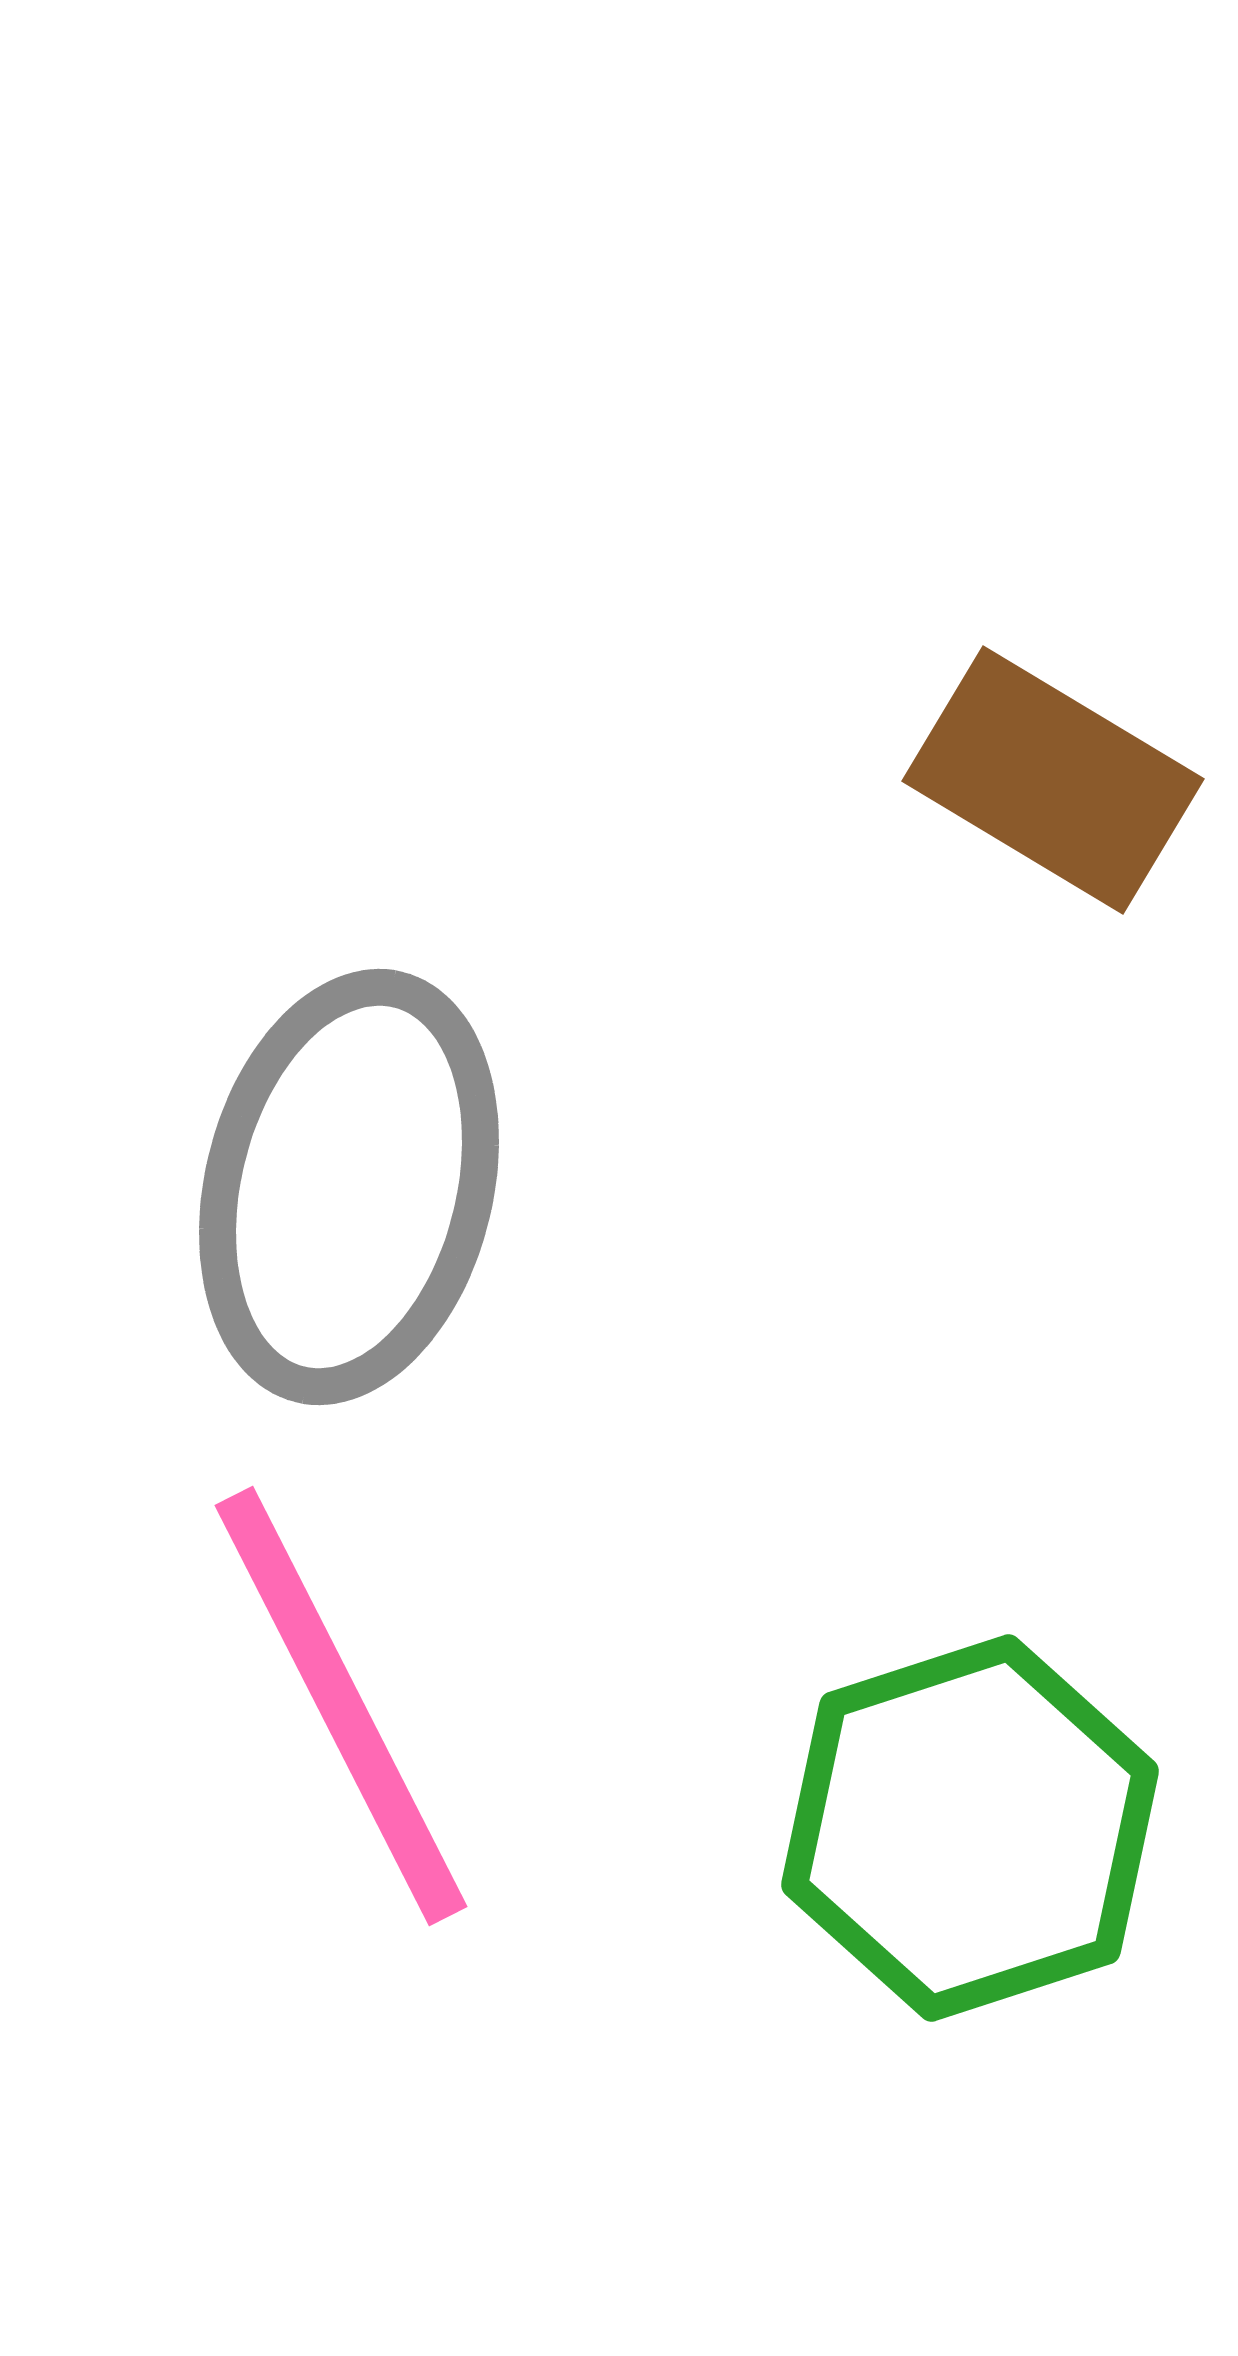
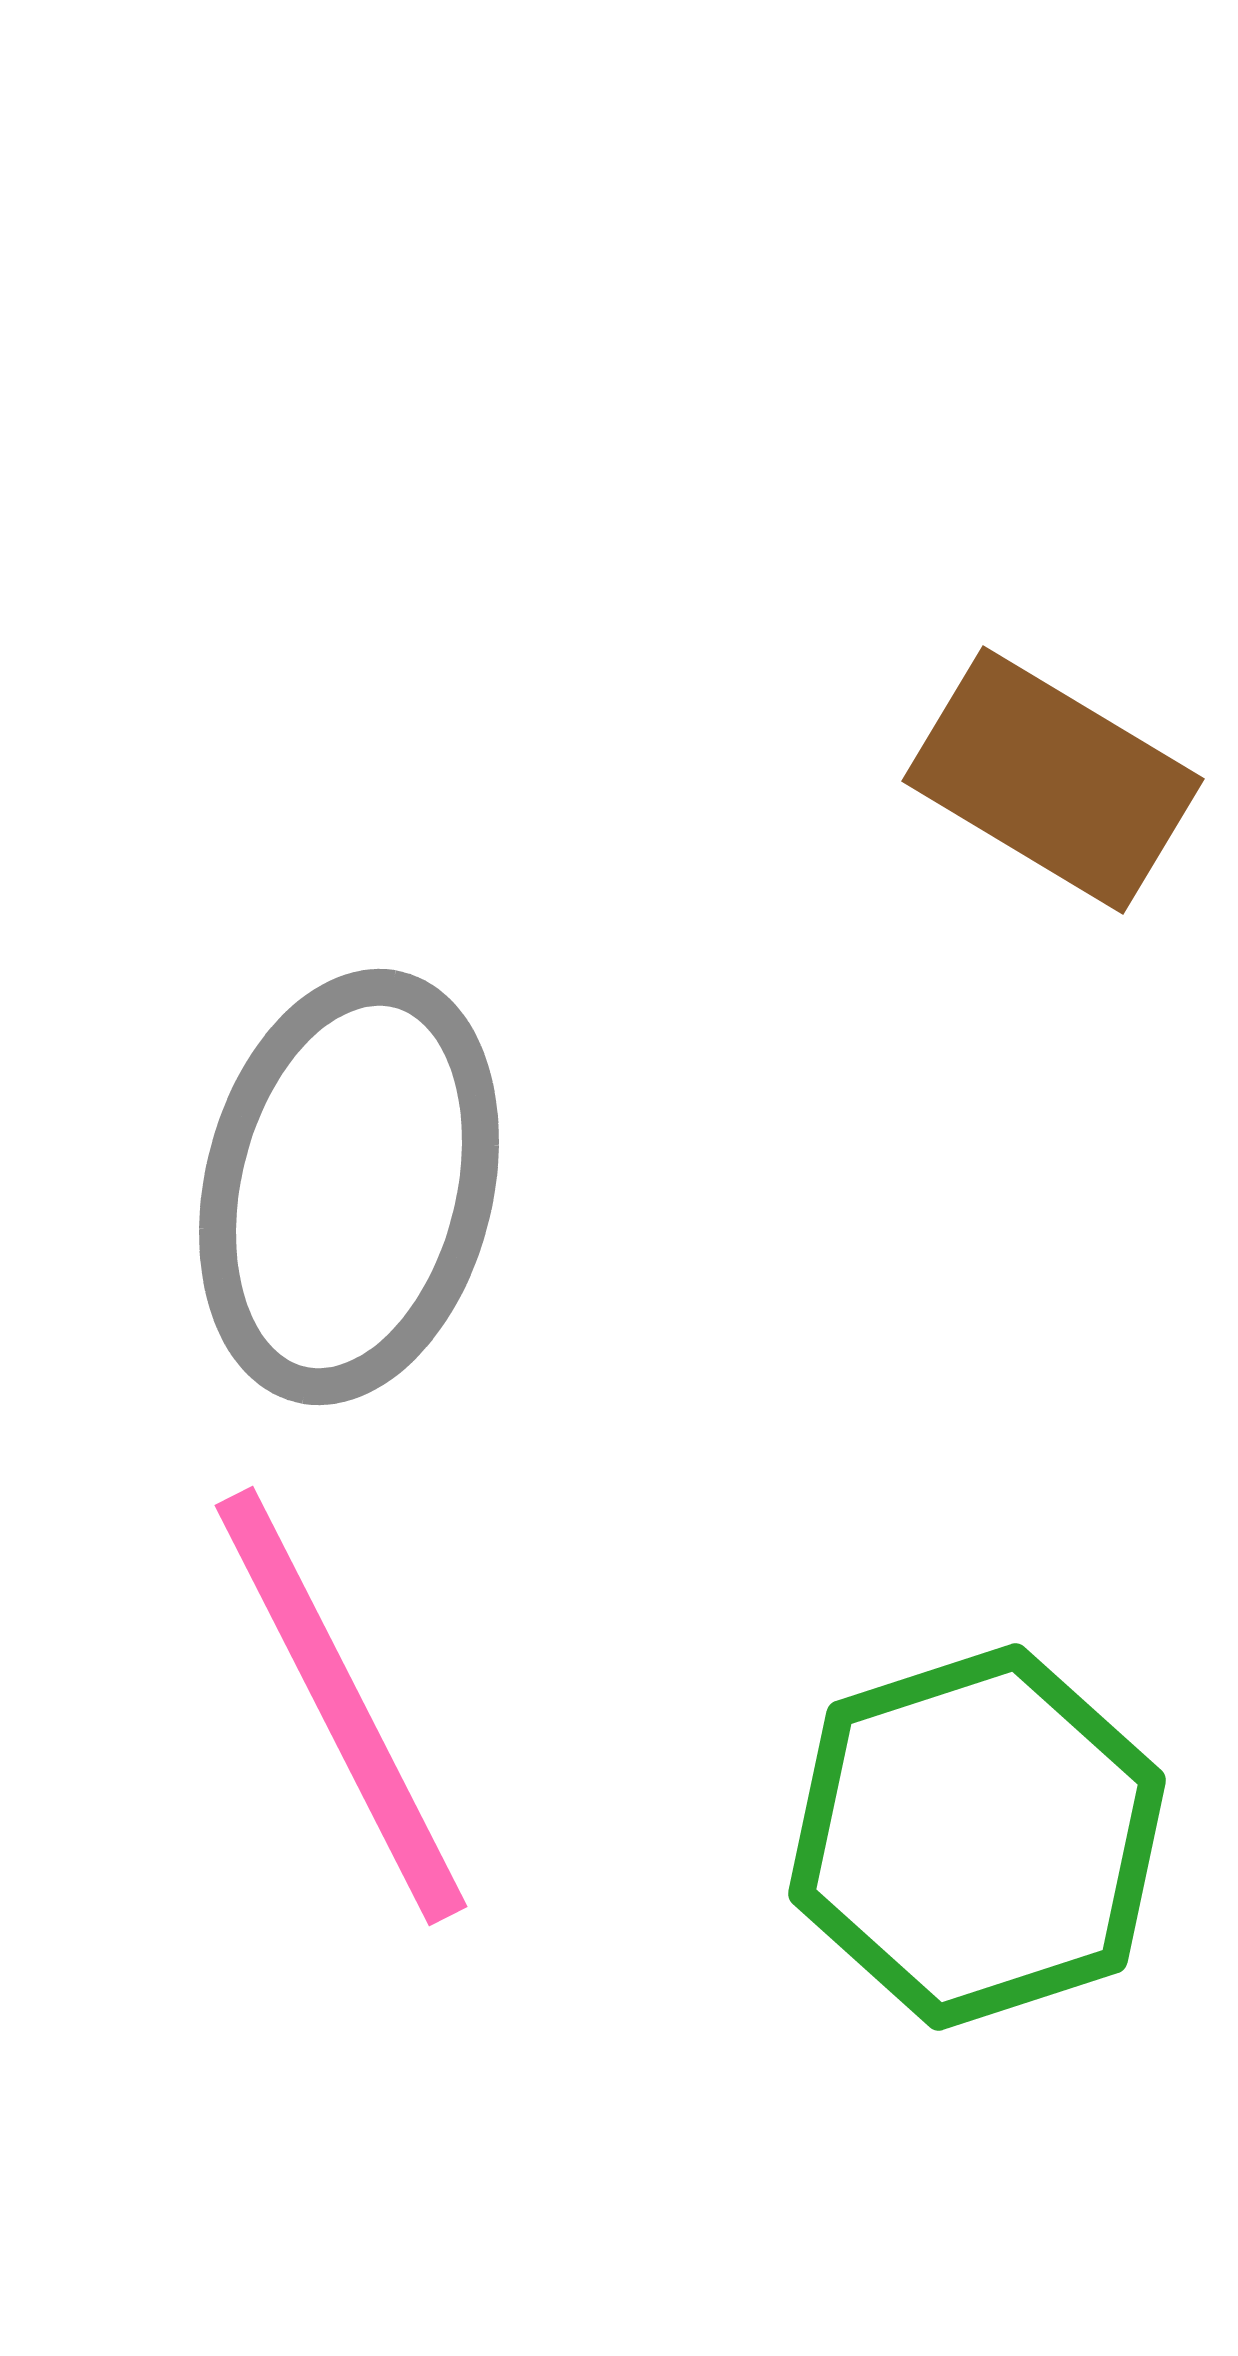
green hexagon: moved 7 px right, 9 px down
